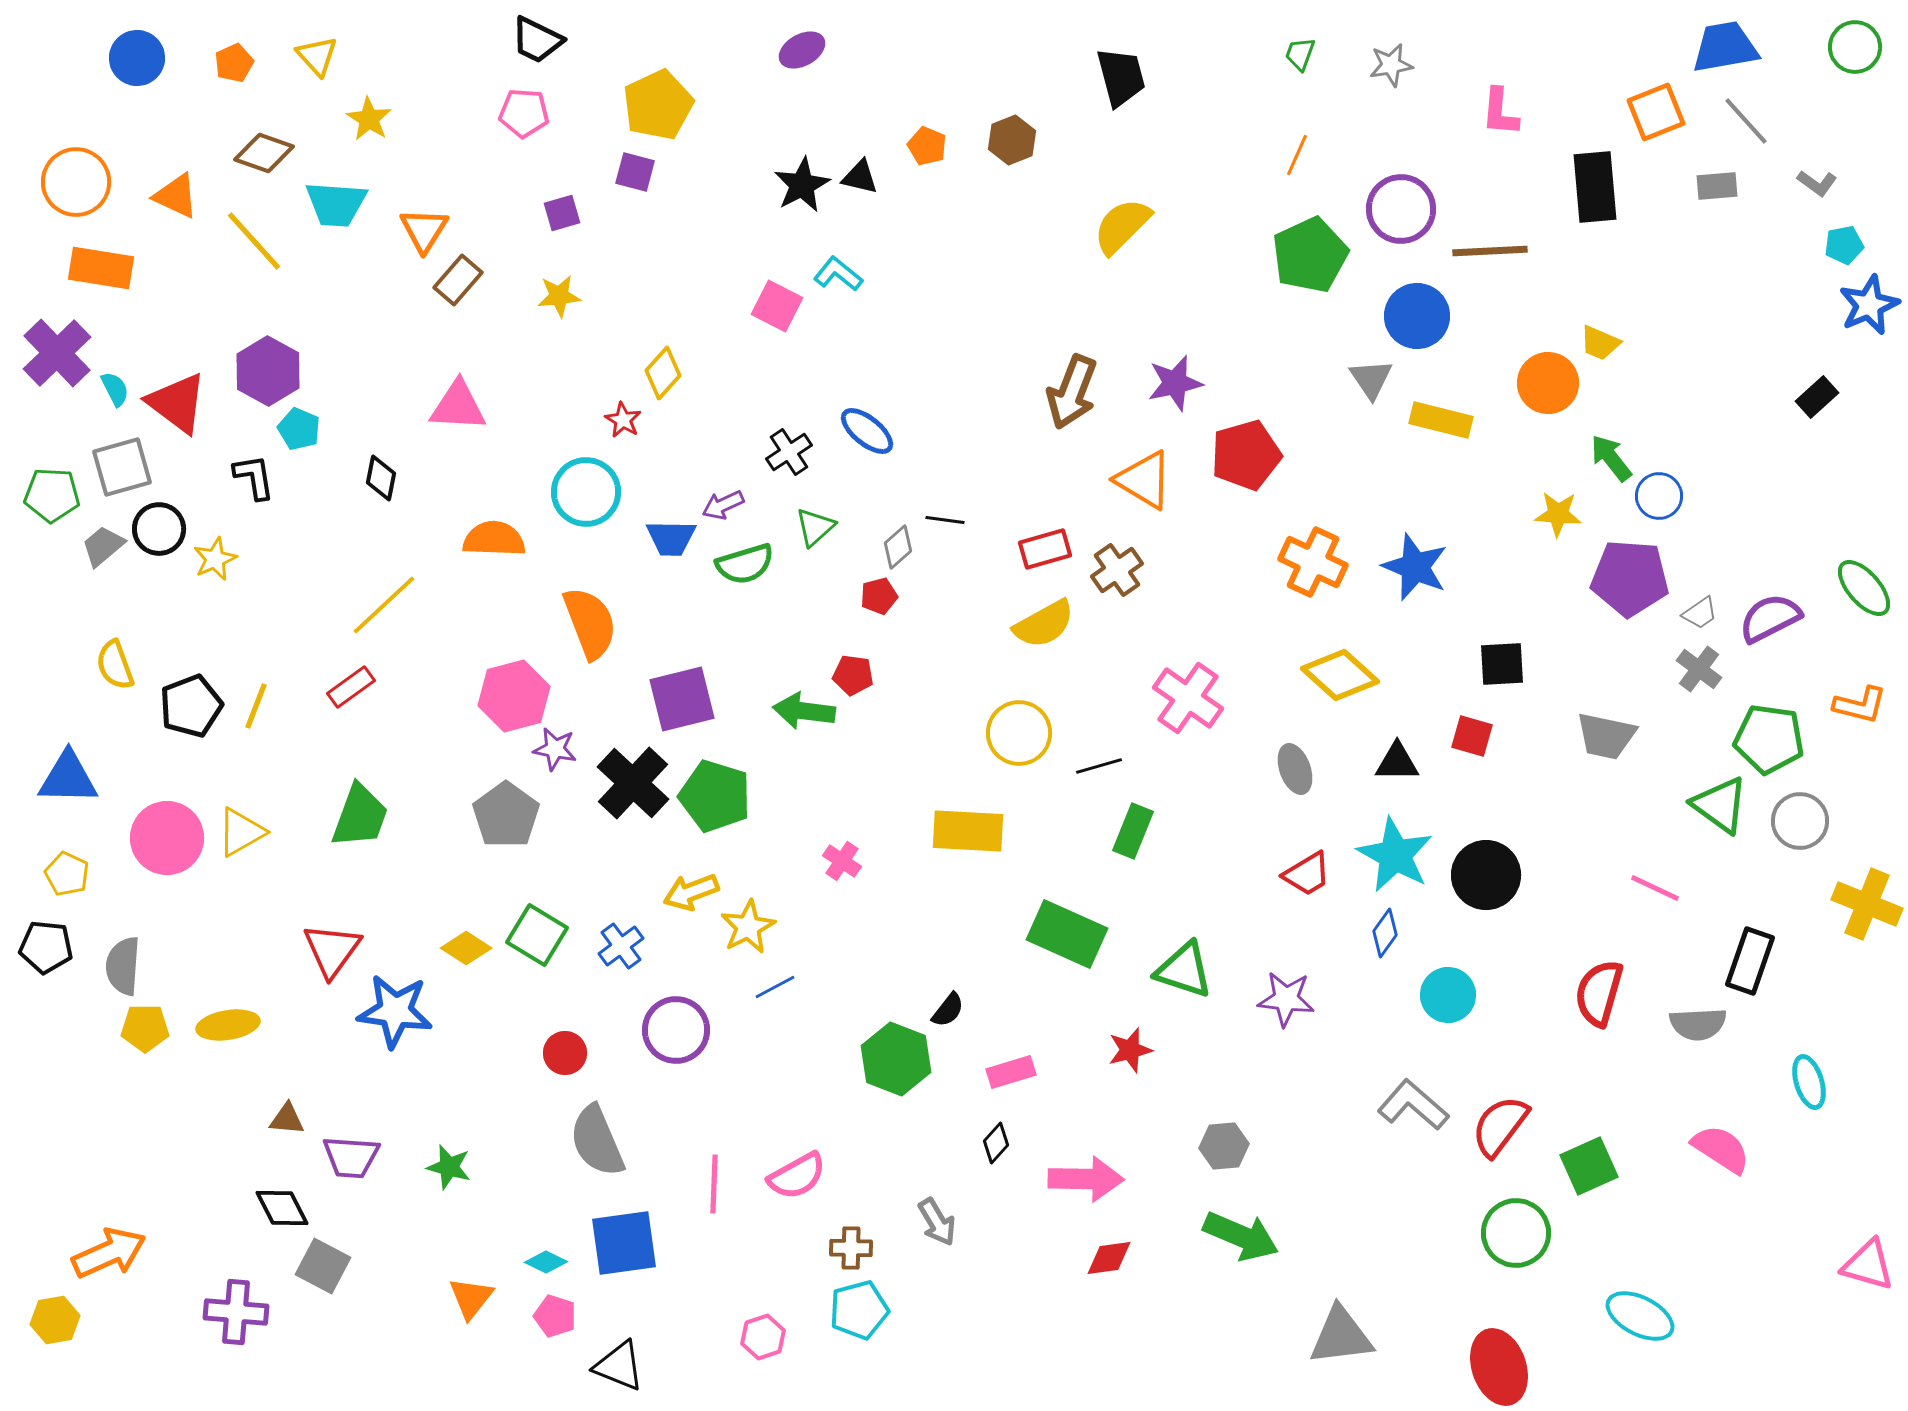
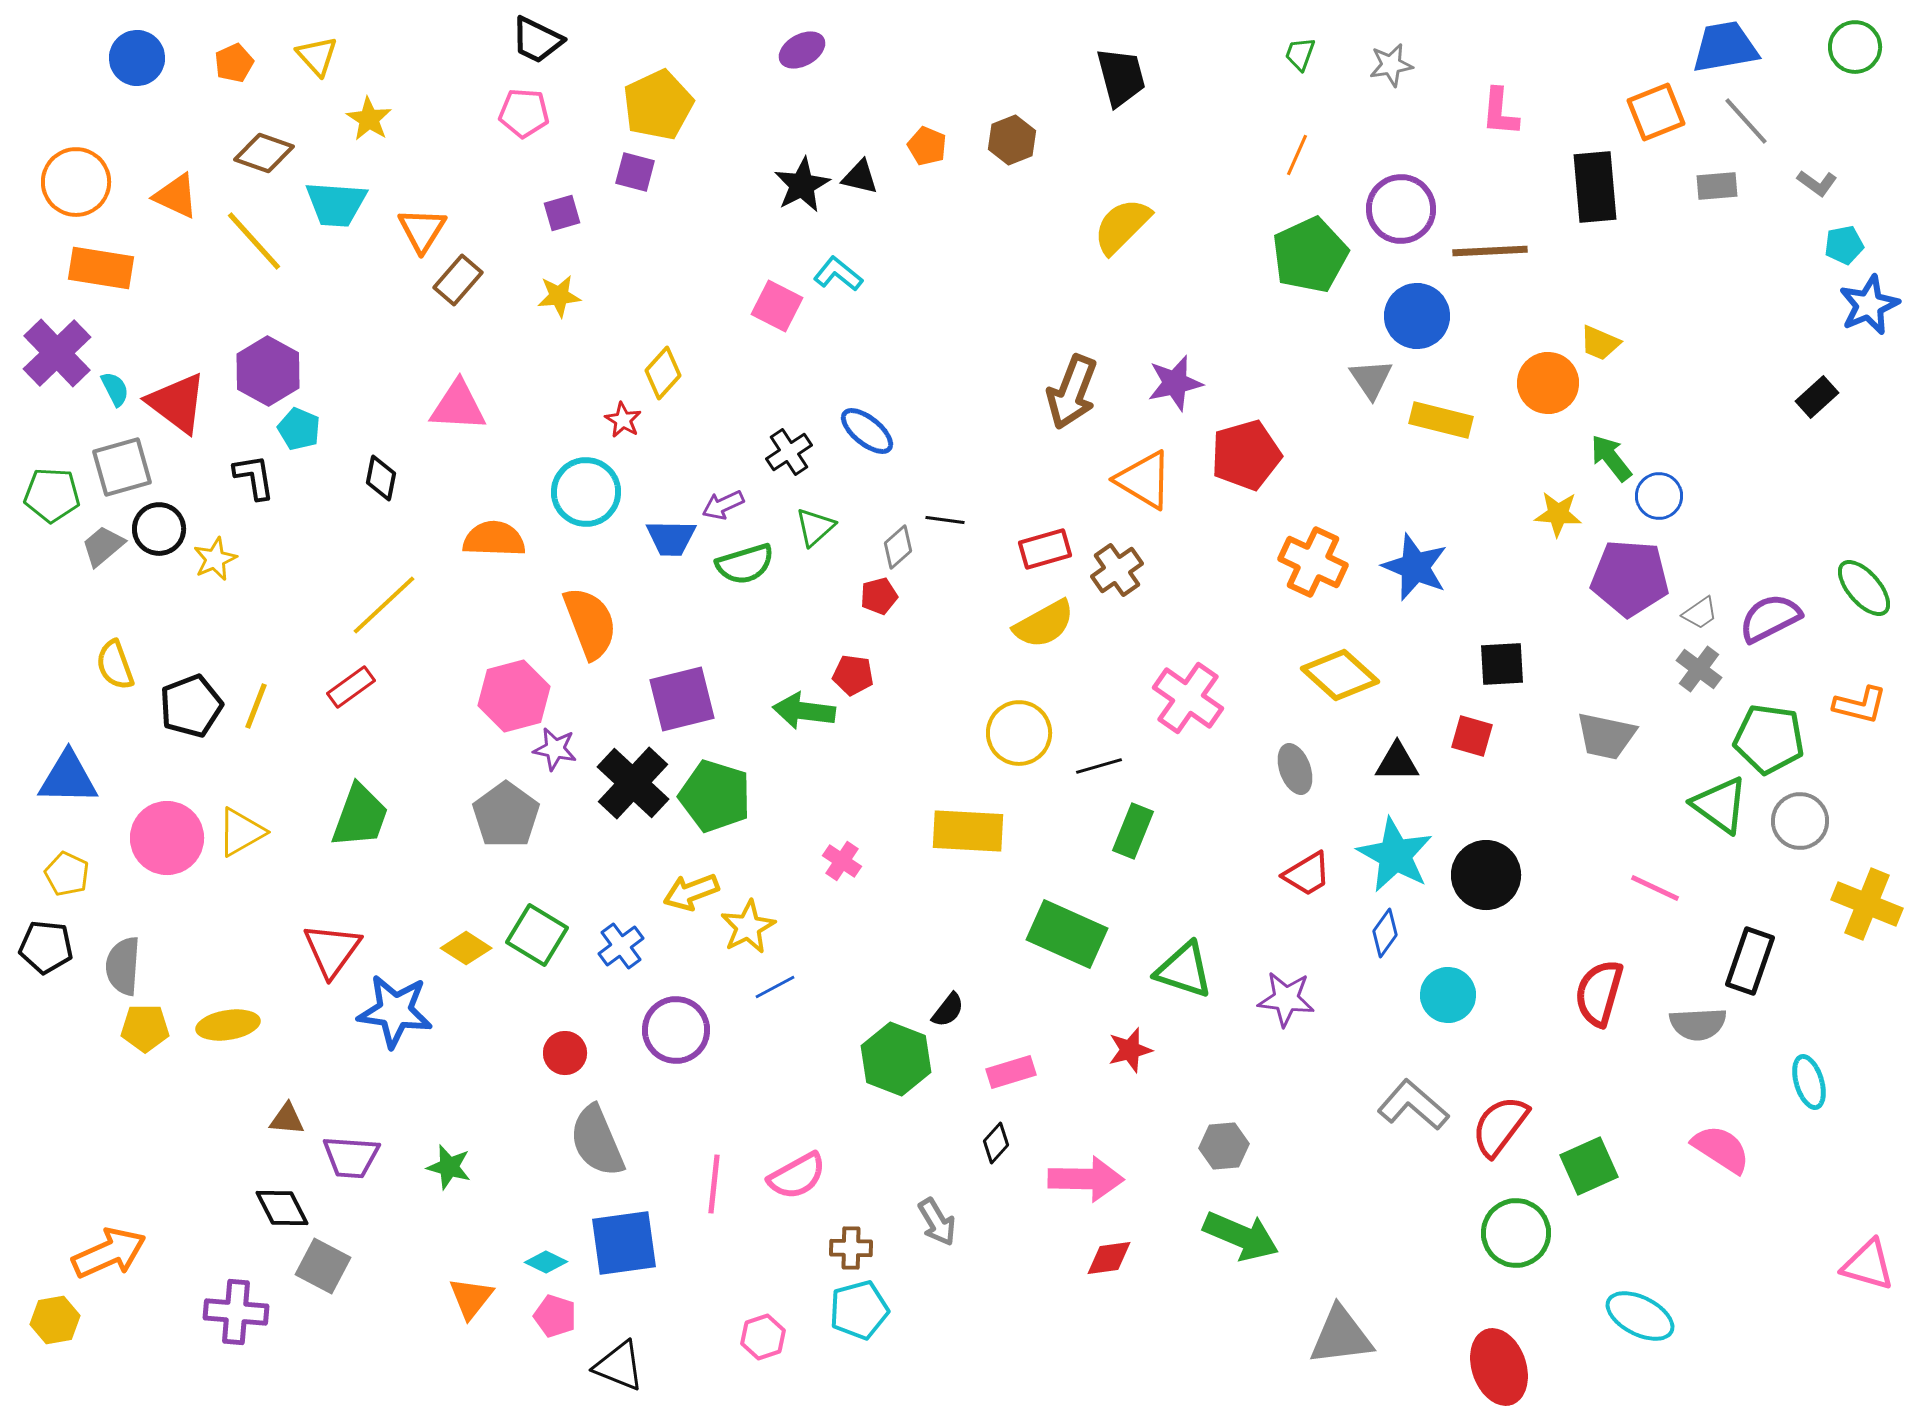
orange triangle at (424, 230): moved 2 px left
pink line at (714, 1184): rotated 4 degrees clockwise
